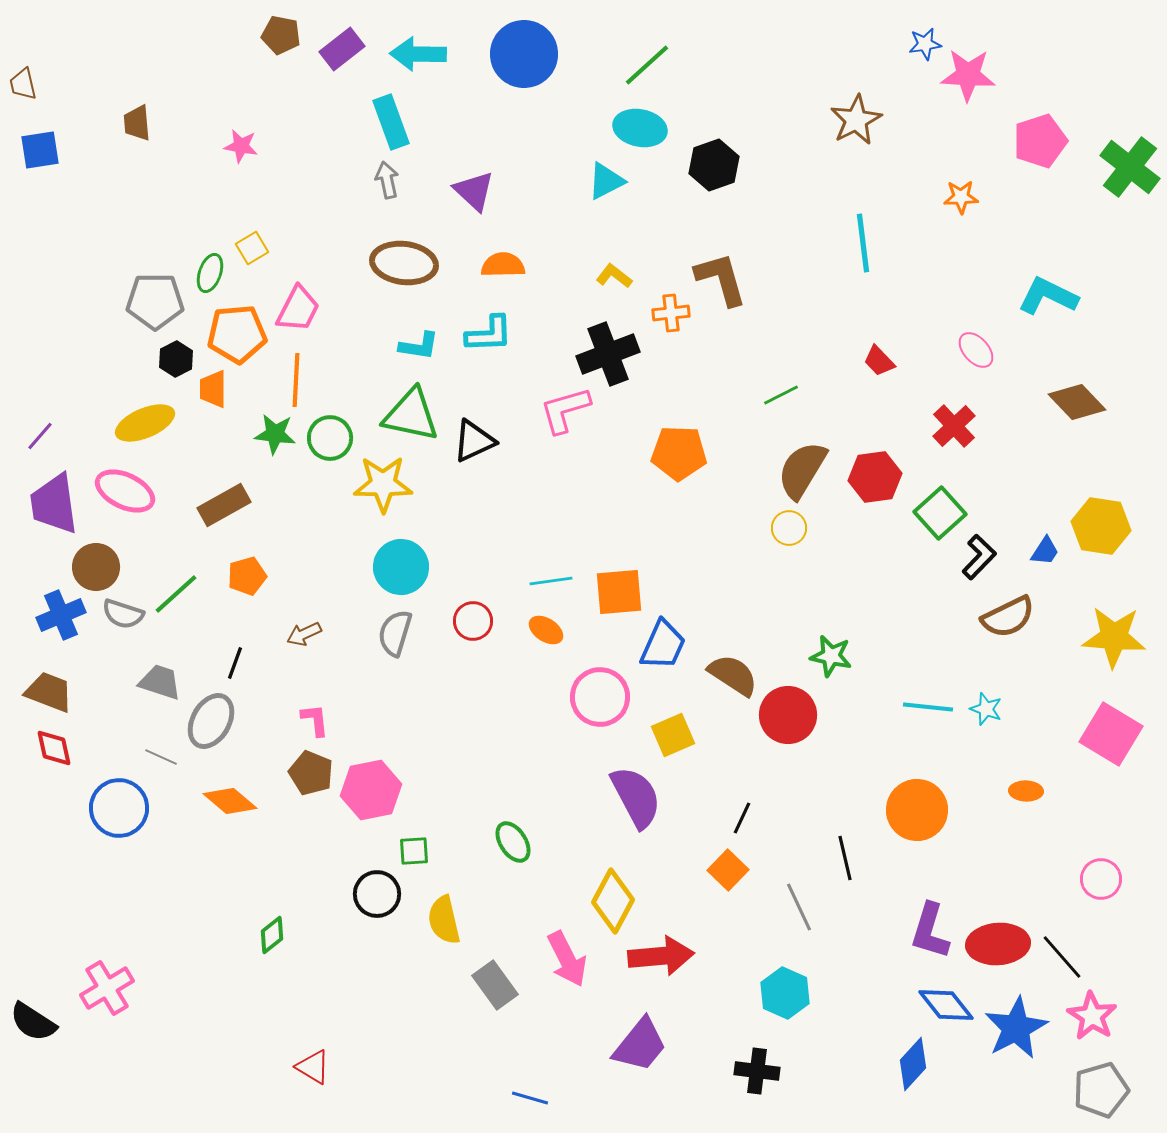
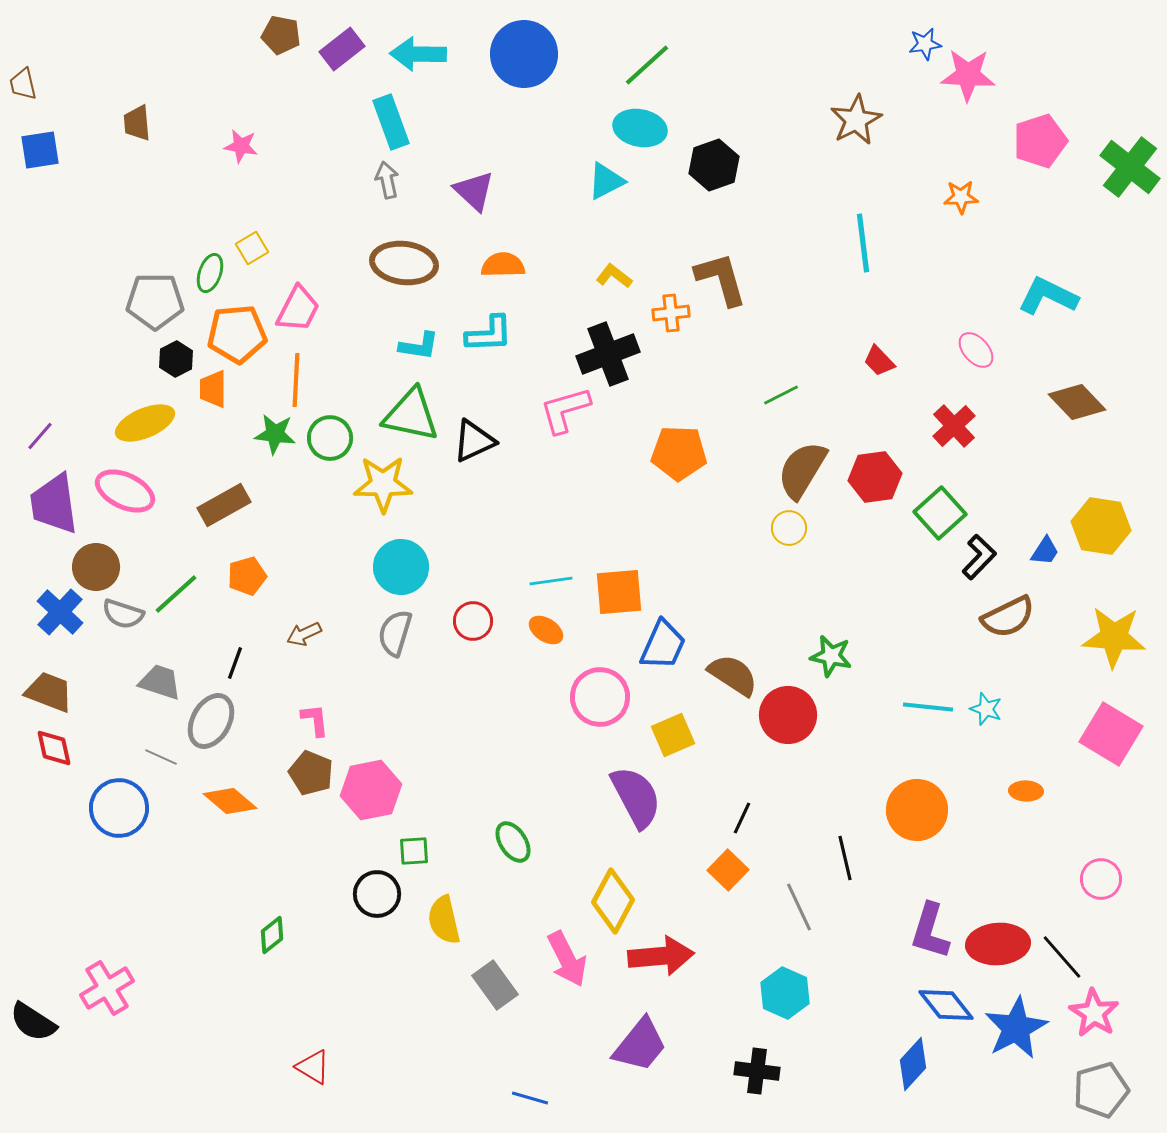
blue cross at (61, 615): moved 1 px left, 3 px up; rotated 24 degrees counterclockwise
pink star at (1092, 1016): moved 2 px right, 3 px up
